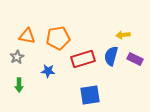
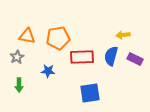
red rectangle: moved 1 px left, 2 px up; rotated 15 degrees clockwise
blue square: moved 2 px up
